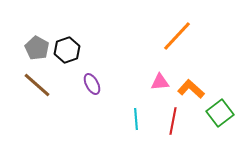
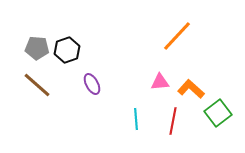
gray pentagon: rotated 25 degrees counterclockwise
green square: moved 2 px left
